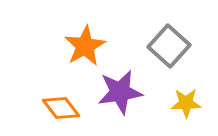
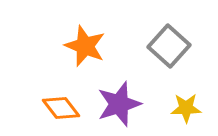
orange star: rotated 21 degrees counterclockwise
purple star: moved 1 px left, 12 px down; rotated 9 degrees counterclockwise
yellow star: moved 5 px down
